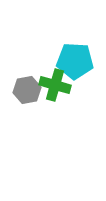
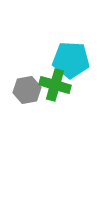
cyan pentagon: moved 4 px left, 1 px up
